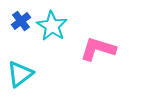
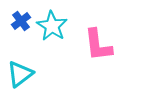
pink L-shape: moved 4 px up; rotated 114 degrees counterclockwise
